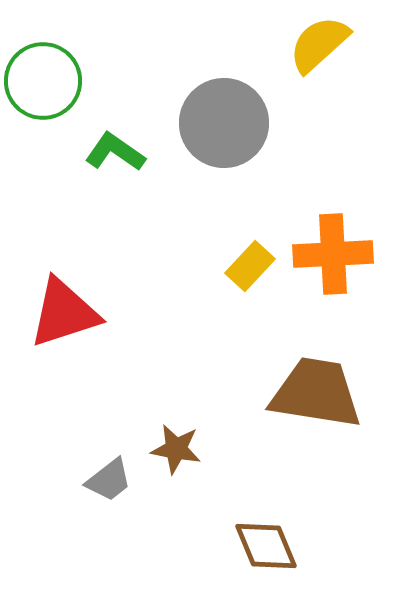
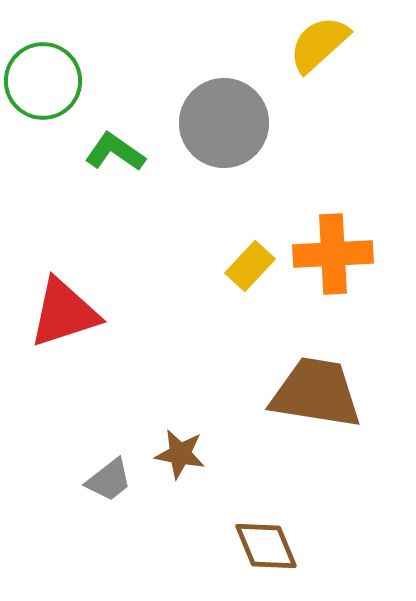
brown star: moved 4 px right, 5 px down
